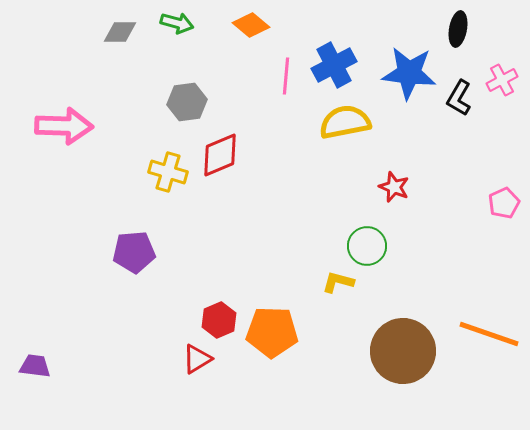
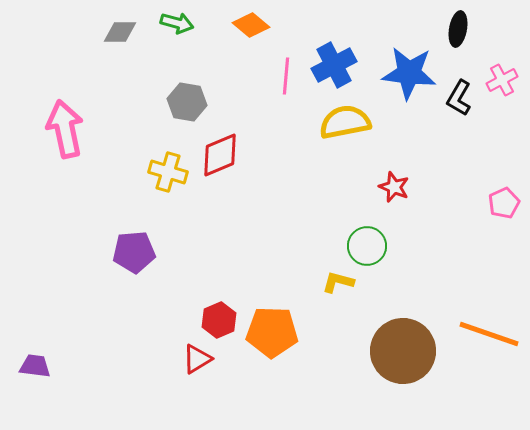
gray hexagon: rotated 18 degrees clockwise
pink arrow: moved 1 px right, 3 px down; rotated 104 degrees counterclockwise
